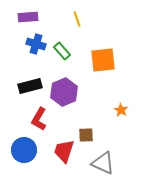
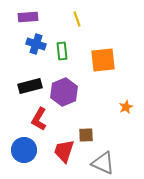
green rectangle: rotated 36 degrees clockwise
orange star: moved 5 px right, 3 px up; rotated 16 degrees clockwise
